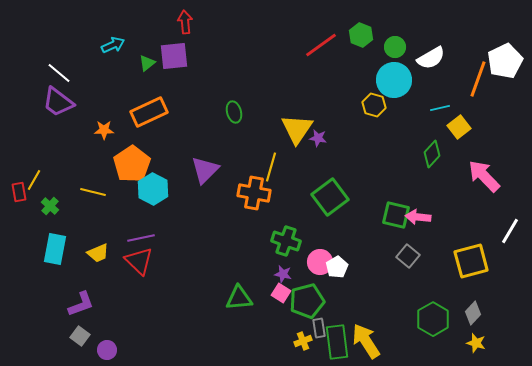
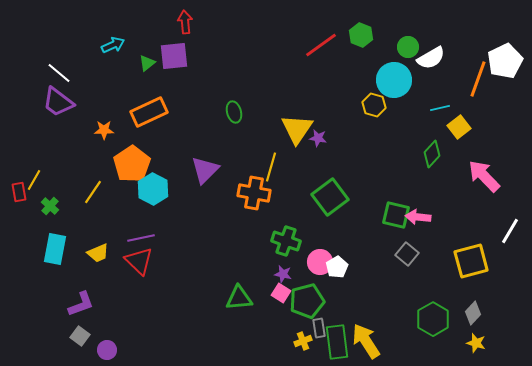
green circle at (395, 47): moved 13 px right
yellow line at (93, 192): rotated 70 degrees counterclockwise
gray square at (408, 256): moved 1 px left, 2 px up
